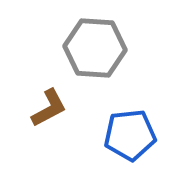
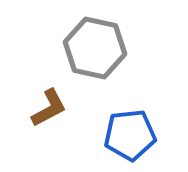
gray hexagon: rotated 8 degrees clockwise
